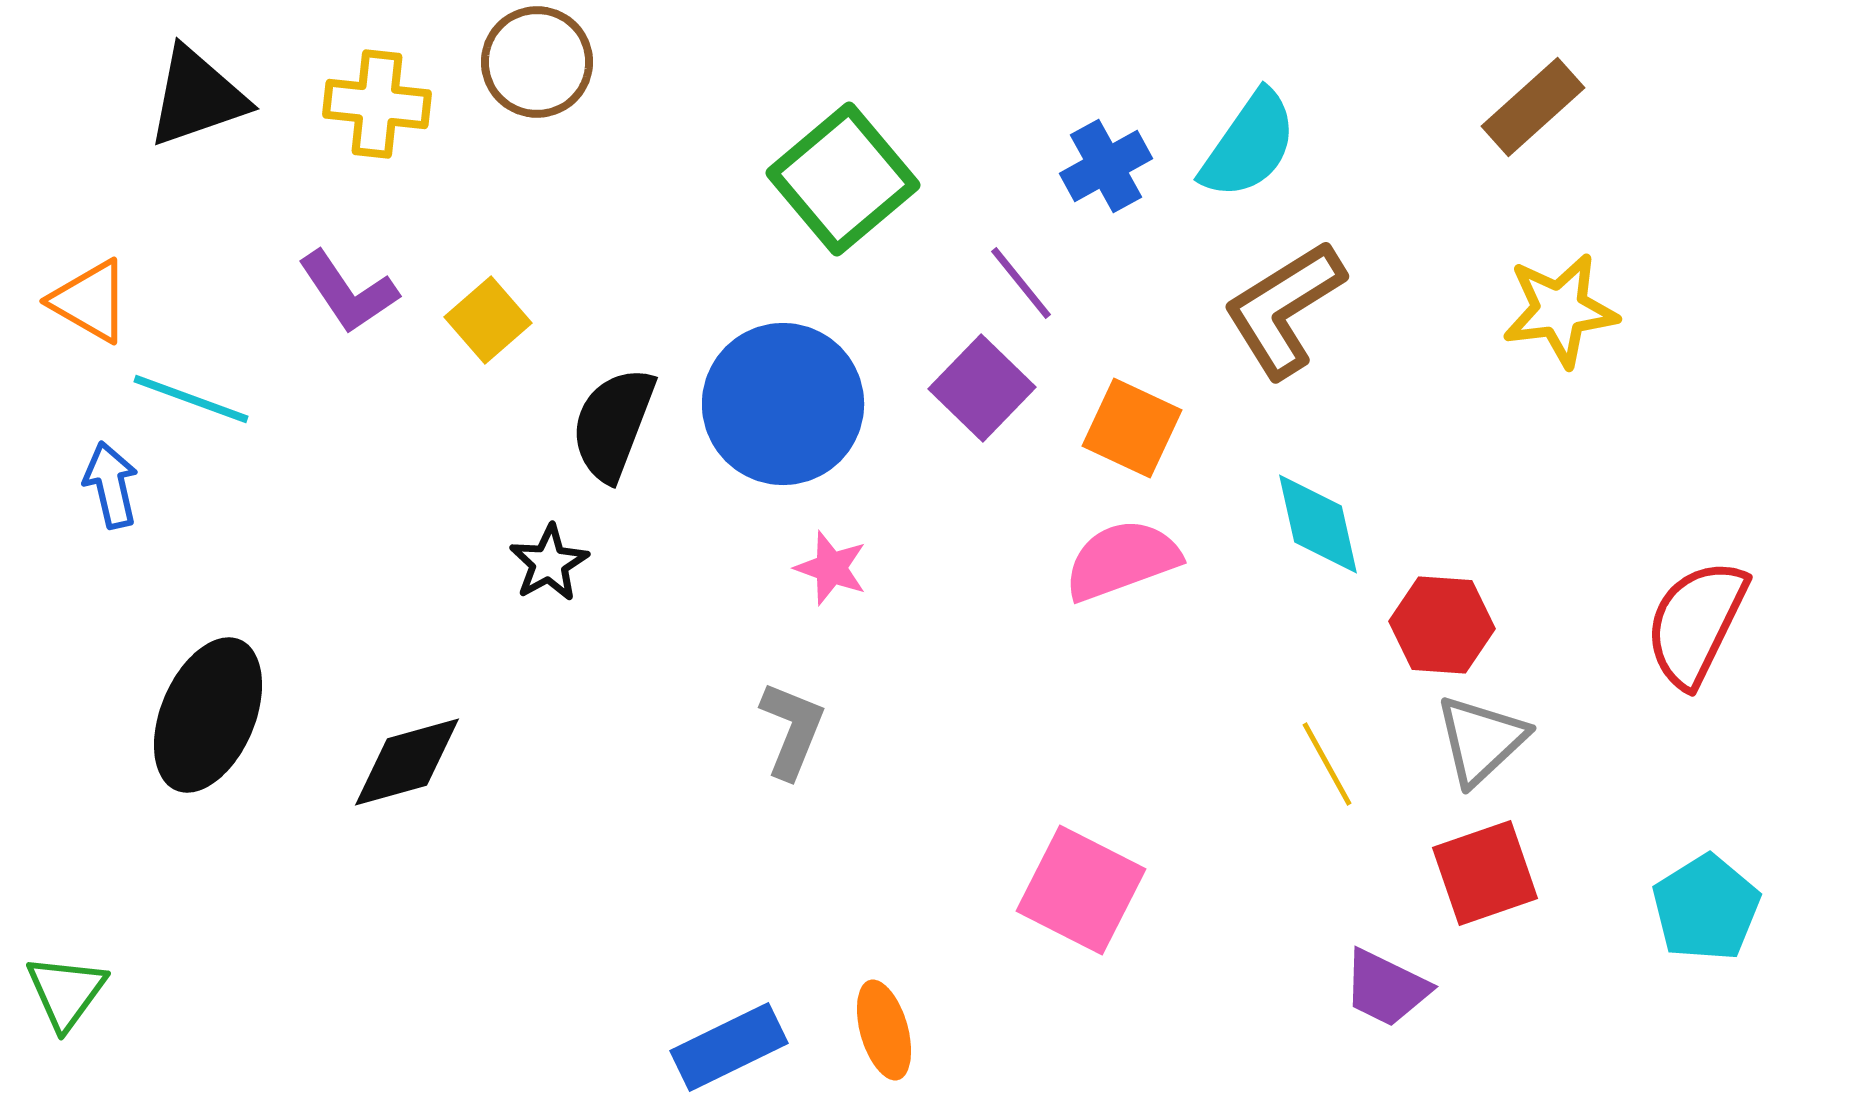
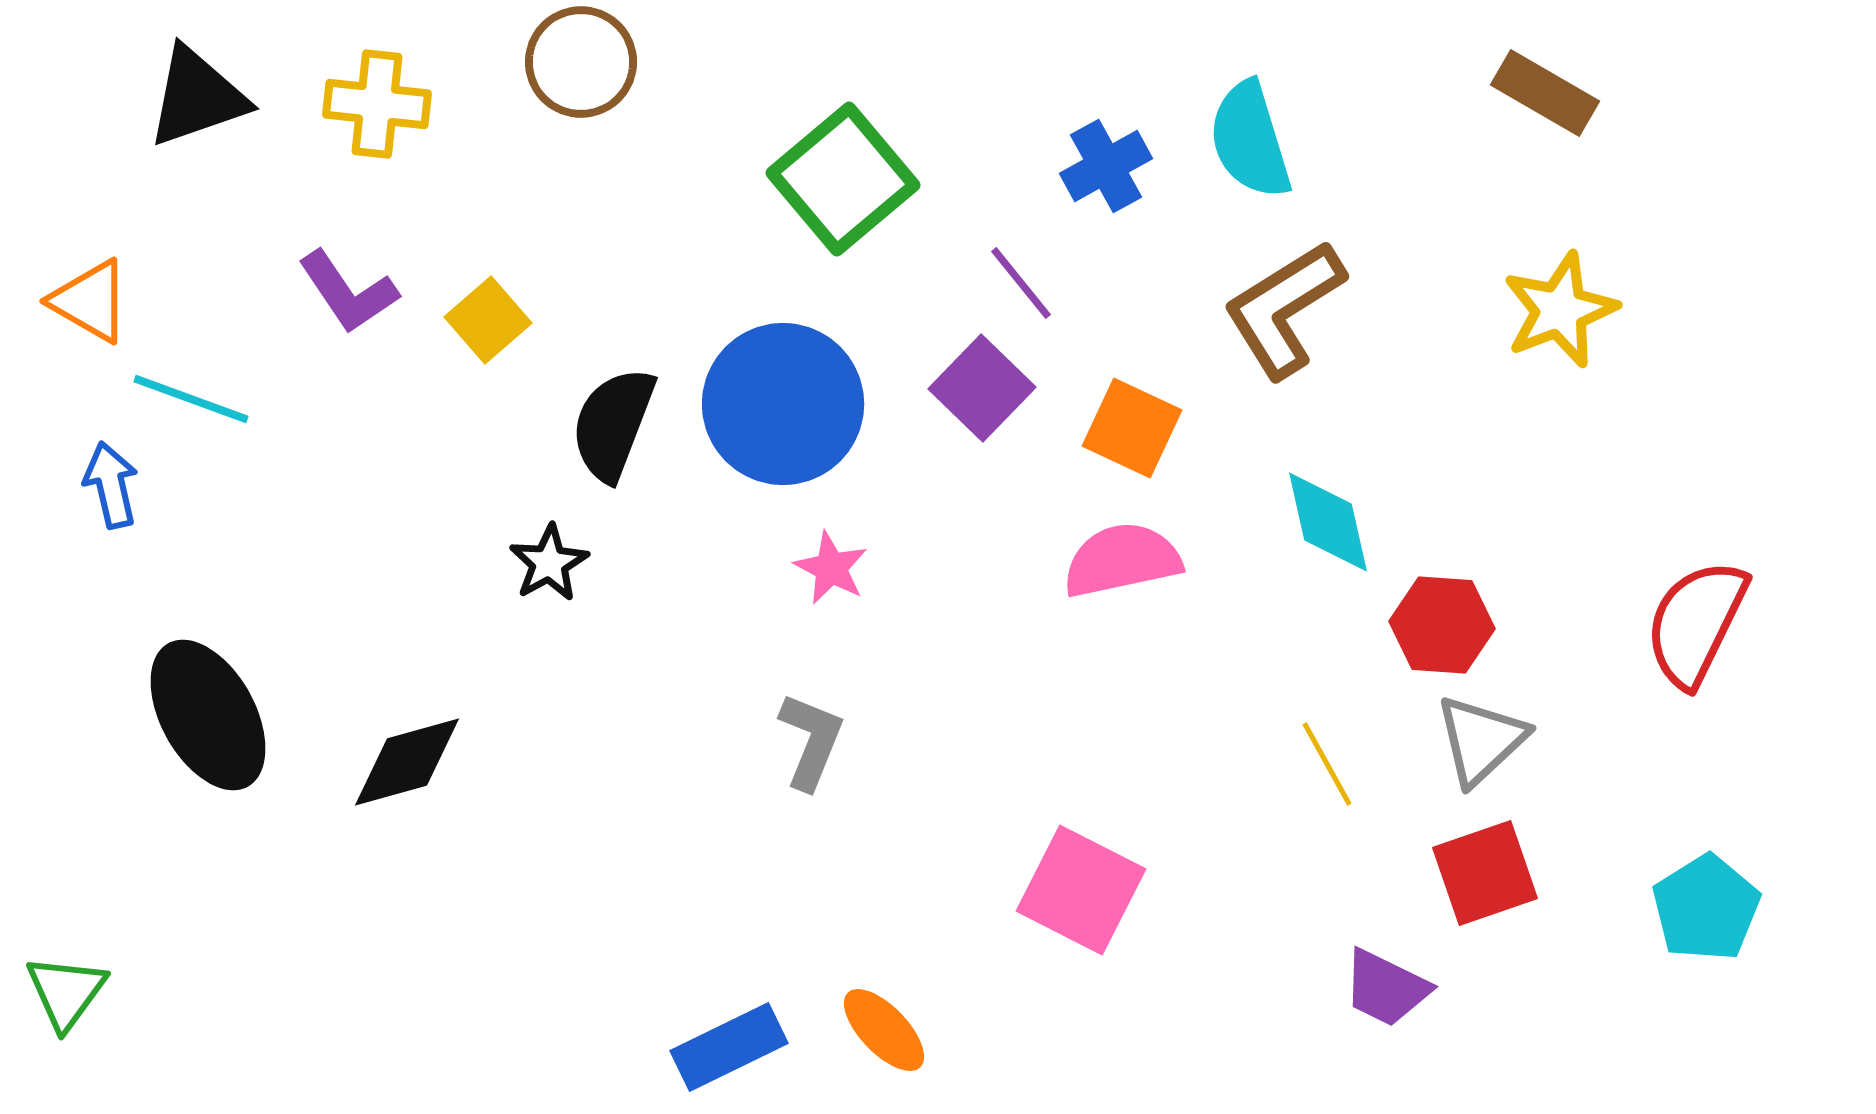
brown circle: moved 44 px right
brown rectangle: moved 12 px right, 14 px up; rotated 72 degrees clockwise
cyan semicircle: moved 1 px right, 5 px up; rotated 128 degrees clockwise
yellow star: rotated 14 degrees counterclockwise
cyan diamond: moved 10 px right, 2 px up
pink semicircle: rotated 8 degrees clockwise
pink star: rotated 8 degrees clockwise
black ellipse: rotated 52 degrees counterclockwise
gray L-shape: moved 19 px right, 11 px down
orange ellipse: rotated 28 degrees counterclockwise
